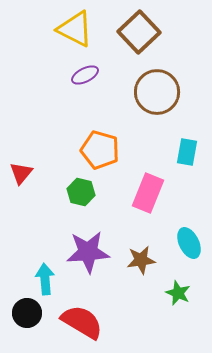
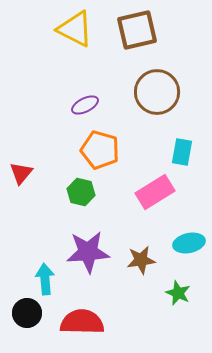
brown square: moved 2 px left, 2 px up; rotated 30 degrees clockwise
purple ellipse: moved 30 px down
cyan rectangle: moved 5 px left
pink rectangle: moved 7 px right, 1 px up; rotated 36 degrees clockwise
cyan ellipse: rotated 76 degrees counterclockwise
red semicircle: rotated 30 degrees counterclockwise
